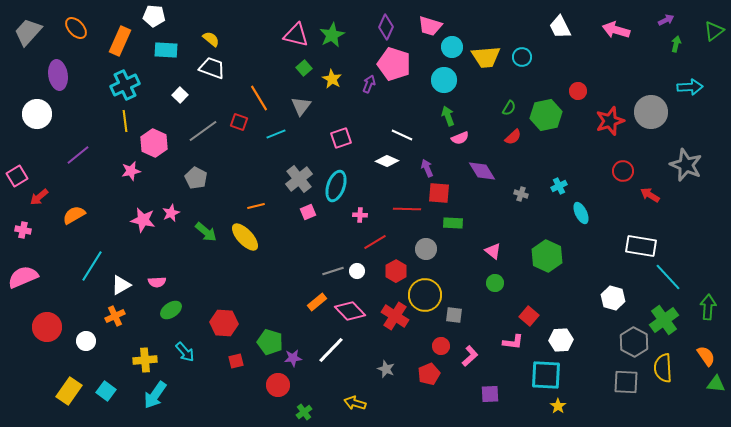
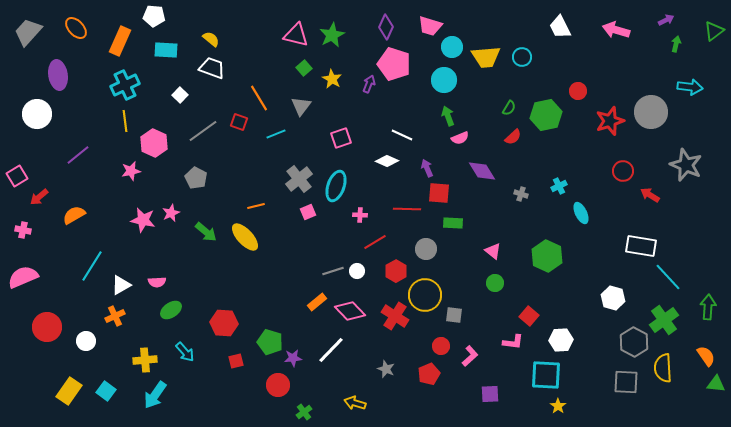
cyan arrow at (690, 87): rotated 10 degrees clockwise
